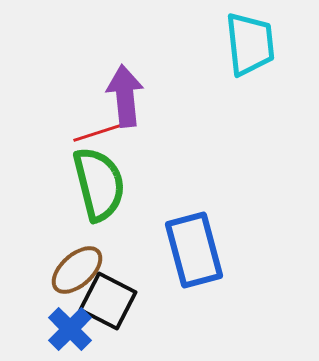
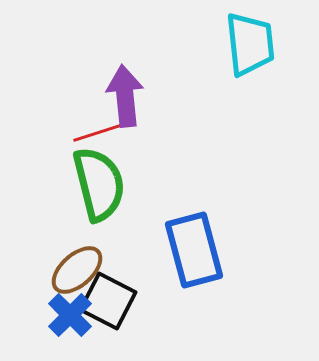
blue cross: moved 14 px up
